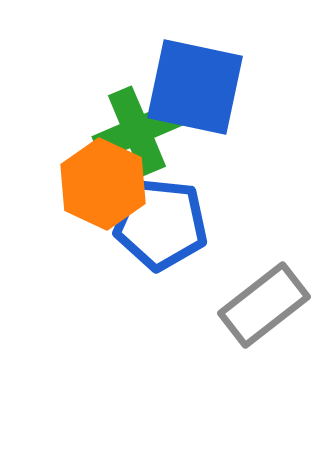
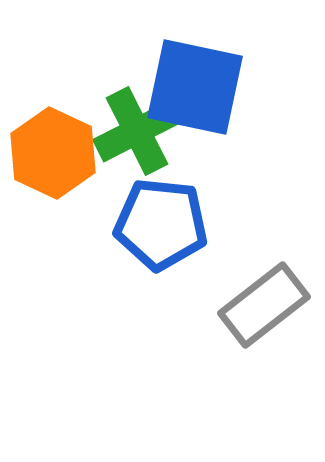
green cross: rotated 4 degrees counterclockwise
orange hexagon: moved 50 px left, 31 px up
